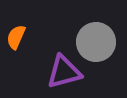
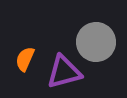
orange semicircle: moved 9 px right, 22 px down
